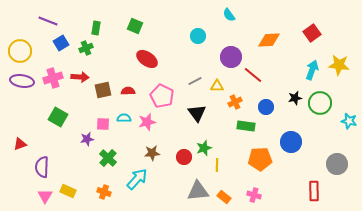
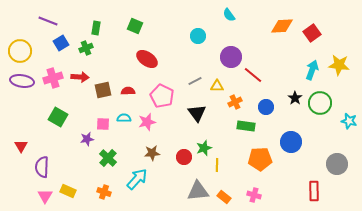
orange diamond at (269, 40): moved 13 px right, 14 px up
black star at (295, 98): rotated 24 degrees counterclockwise
red triangle at (20, 144): moved 1 px right, 2 px down; rotated 40 degrees counterclockwise
